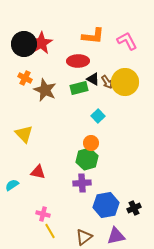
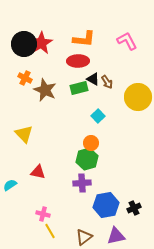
orange L-shape: moved 9 px left, 3 px down
yellow circle: moved 13 px right, 15 px down
cyan semicircle: moved 2 px left
